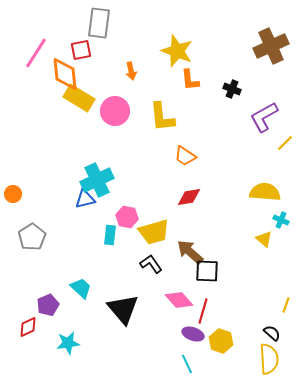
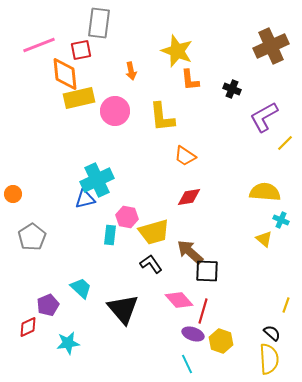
pink line at (36, 53): moved 3 px right, 8 px up; rotated 36 degrees clockwise
yellow rectangle at (79, 98): rotated 44 degrees counterclockwise
